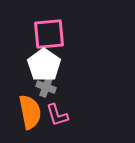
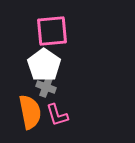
pink square: moved 3 px right, 3 px up
